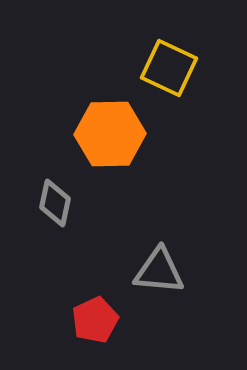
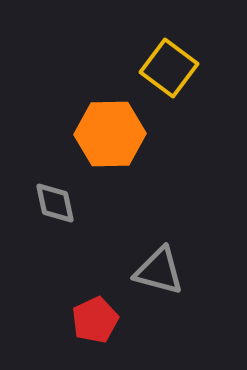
yellow square: rotated 12 degrees clockwise
gray diamond: rotated 24 degrees counterclockwise
gray triangle: rotated 10 degrees clockwise
